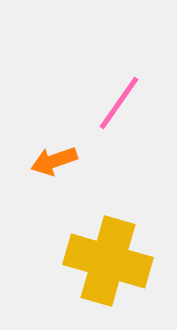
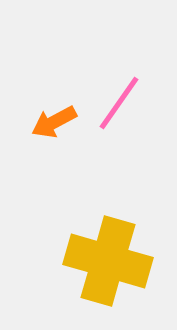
orange arrow: moved 39 px up; rotated 9 degrees counterclockwise
